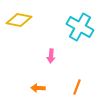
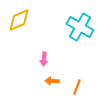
yellow diamond: rotated 35 degrees counterclockwise
pink arrow: moved 7 px left, 3 px down
orange arrow: moved 14 px right, 7 px up
